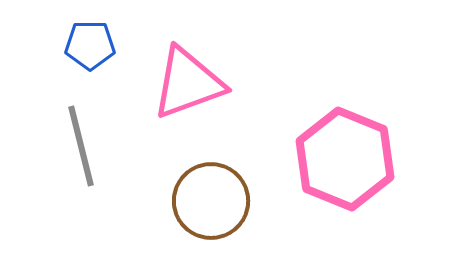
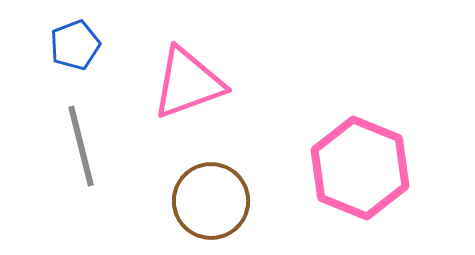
blue pentagon: moved 15 px left; rotated 21 degrees counterclockwise
pink hexagon: moved 15 px right, 9 px down
